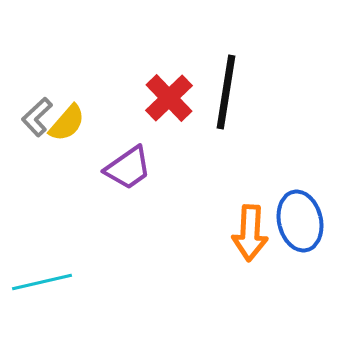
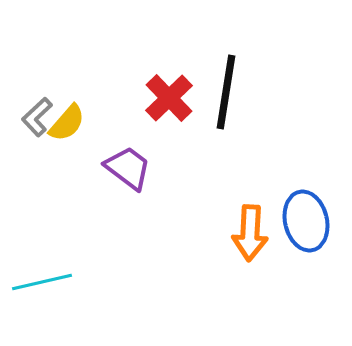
purple trapezoid: rotated 108 degrees counterclockwise
blue ellipse: moved 6 px right
